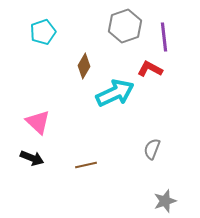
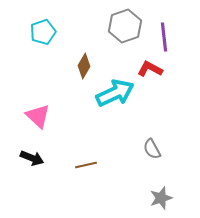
pink triangle: moved 6 px up
gray semicircle: rotated 50 degrees counterclockwise
gray star: moved 4 px left, 3 px up
